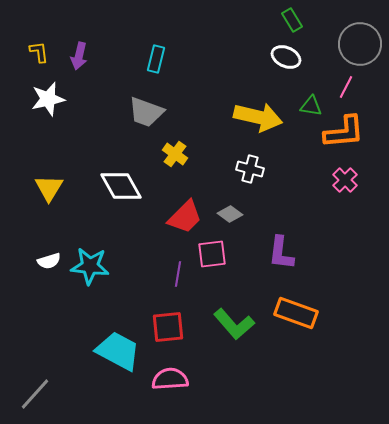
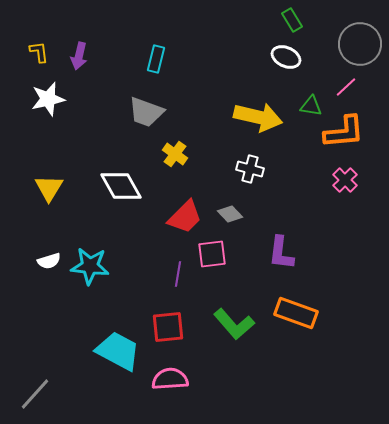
pink line: rotated 20 degrees clockwise
gray diamond: rotated 10 degrees clockwise
